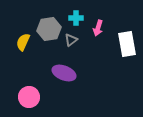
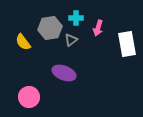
gray hexagon: moved 1 px right, 1 px up
yellow semicircle: rotated 60 degrees counterclockwise
